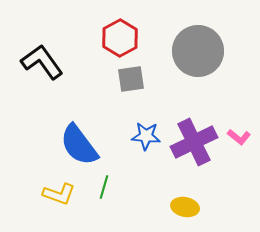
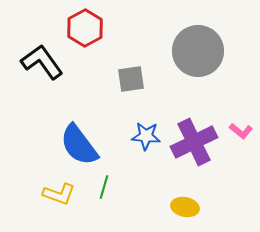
red hexagon: moved 35 px left, 10 px up
pink L-shape: moved 2 px right, 6 px up
